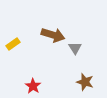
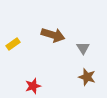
gray triangle: moved 8 px right
brown star: moved 2 px right, 5 px up
red star: rotated 21 degrees clockwise
